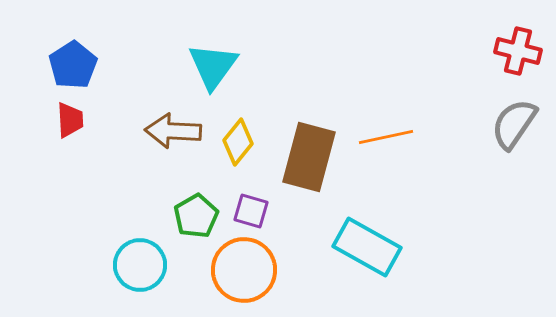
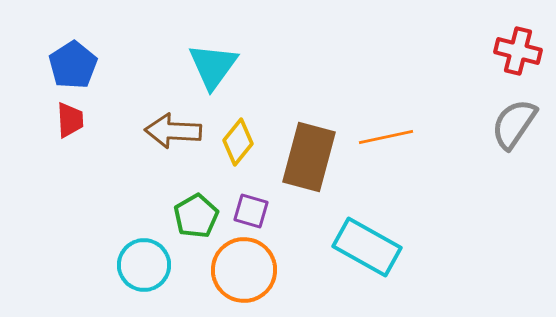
cyan circle: moved 4 px right
